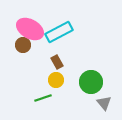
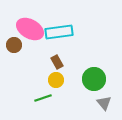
cyan rectangle: rotated 20 degrees clockwise
brown circle: moved 9 px left
green circle: moved 3 px right, 3 px up
